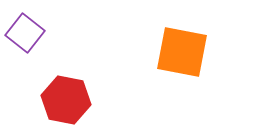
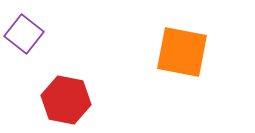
purple square: moved 1 px left, 1 px down
